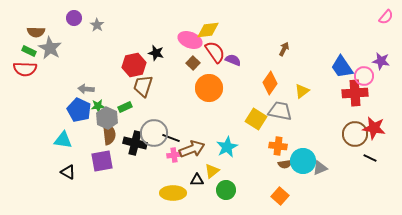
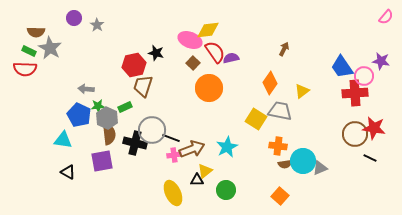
purple semicircle at (233, 60): moved 2 px left, 2 px up; rotated 35 degrees counterclockwise
blue pentagon at (79, 110): moved 5 px down
gray circle at (154, 133): moved 2 px left, 3 px up
yellow triangle at (212, 171): moved 7 px left
yellow ellipse at (173, 193): rotated 65 degrees clockwise
